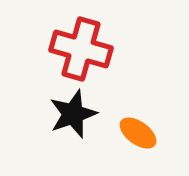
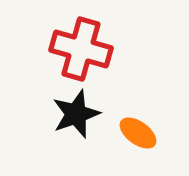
black star: moved 3 px right
